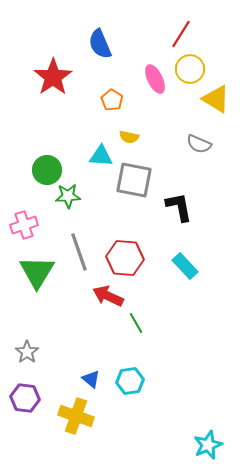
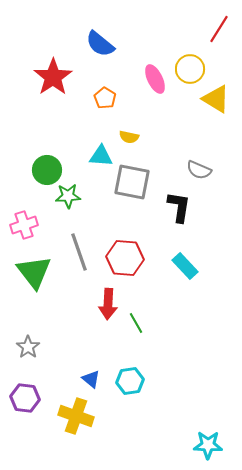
red line: moved 38 px right, 5 px up
blue semicircle: rotated 28 degrees counterclockwise
orange pentagon: moved 7 px left, 2 px up
gray semicircle: moved 26 px down
gray square: moved 2 px left, 2 px down
black L-shape: rotated 20 degrees clockwise
green triangle: moved 3 px left; rotated 9 degrees counterclockwise
red arrow: moved 8 px down; rotated 112 degrees counterclockwise
gray star: moved 1 px right, 5 px up
cyan star: rotated 24 degrees clockwise
